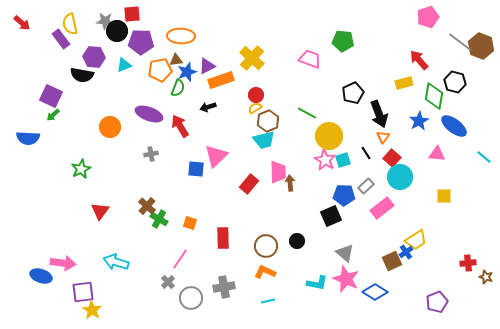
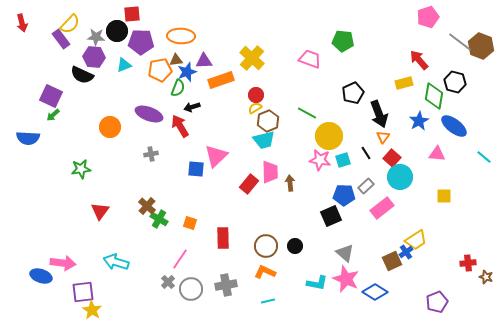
gray star at (105, 21): moved 9 px left, 16 px down
red arrow at (22, 23): rotated 36 degrees clockwise
yellow semicircle at (70, 24): rotated 125 degrees counterclockwise
purple triangle at (207, 66): moved 3 px left, 5 px up; rotated 24 degrees clockwise
black semicircle at (82, 75): rotated 15 degrees clockwise
black arrow at (208, 107): moved 16 px left
pink star at (325, 160): moved 5 px left; rotated 20 degrees counterclockwise
green star at (81, 169): rotated 18 degrees clockwise
pink trapezoid at (278, 172): moved 8 px left
black circle at (297, 241): moved 2 px left, 5 px down
gray cross at (224, 287): moved 2 px right, 2 px up
gray circle at (191, 298): moved 9 px up
